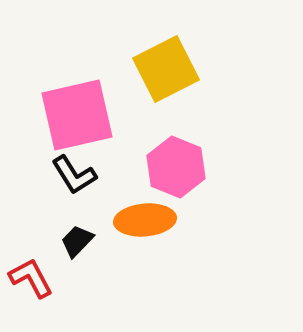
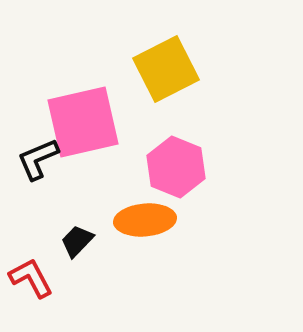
pink square: moved 6 px right, 7 px down
black L-shape: moved 36 px left, 16 px up; rotated 99 degrees clockwise
